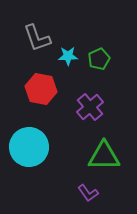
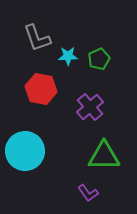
cyan circle: moved 4 px left, 4 px down
